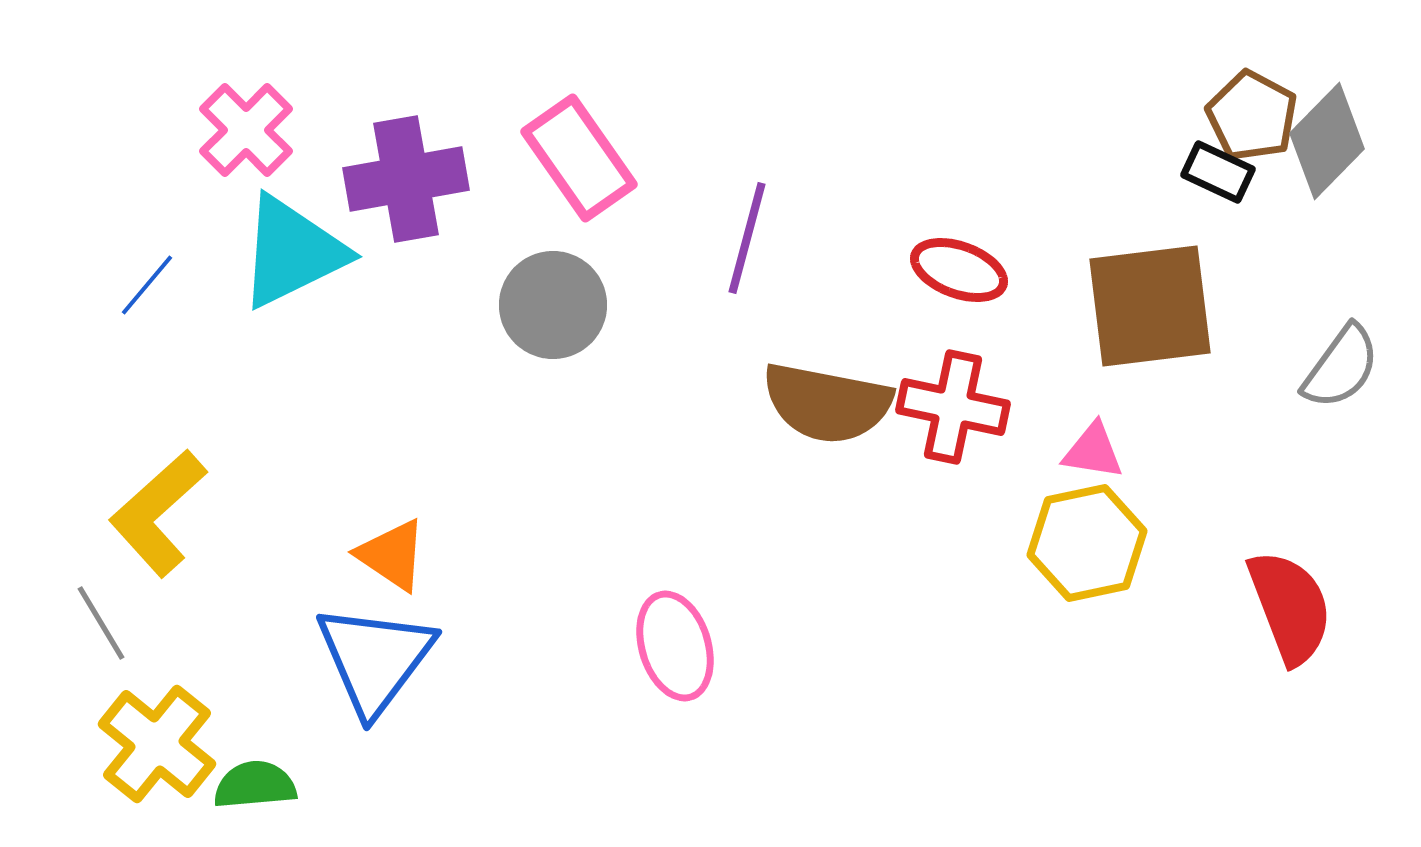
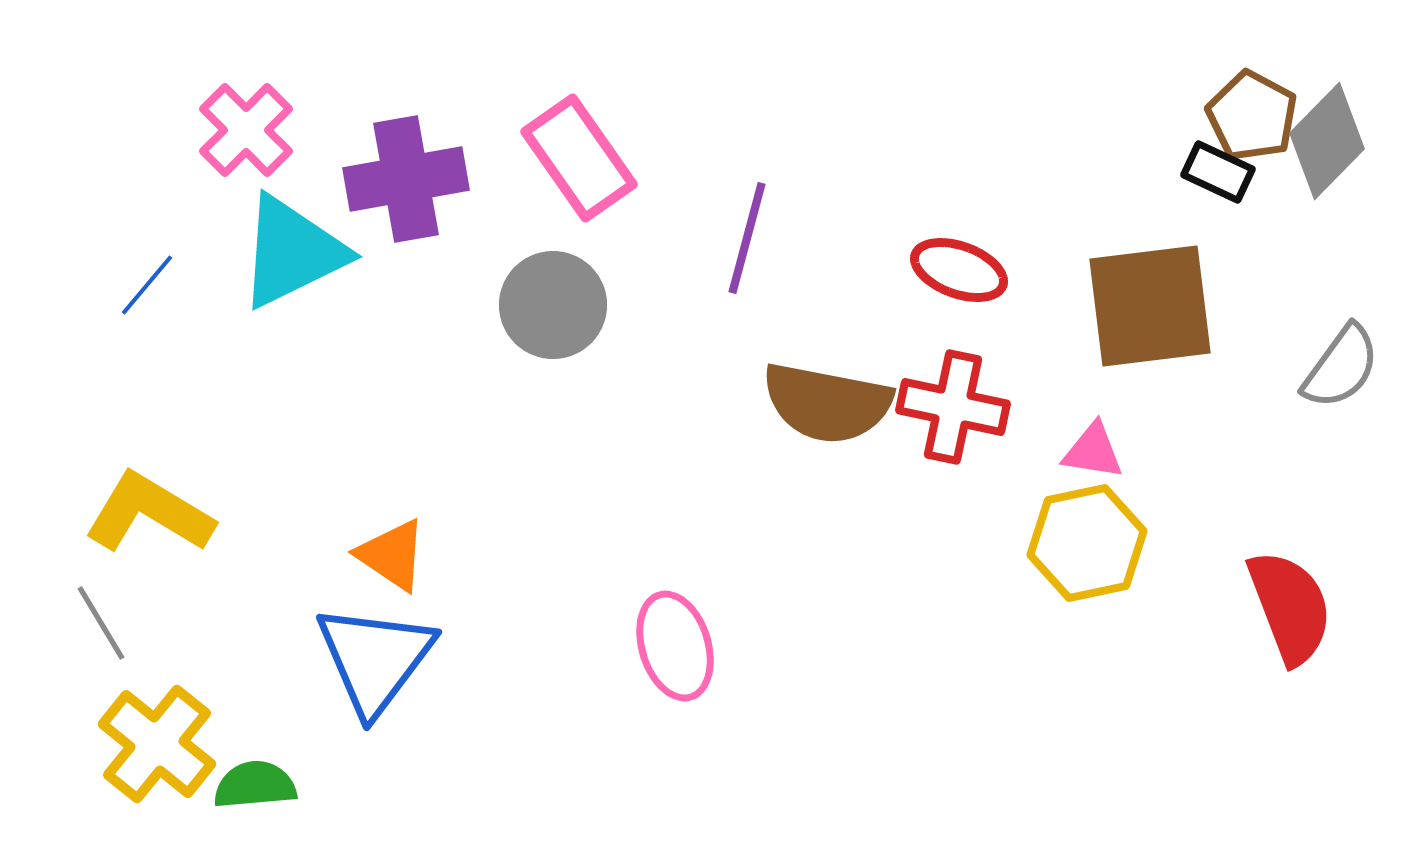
yellow L-shape: moved 9 px left; rotated 73 degrees clockwise
